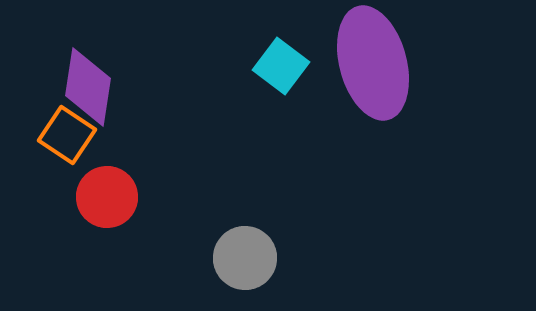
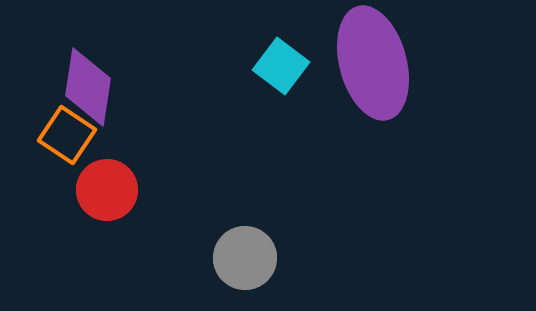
red circle: moved 7 px up
